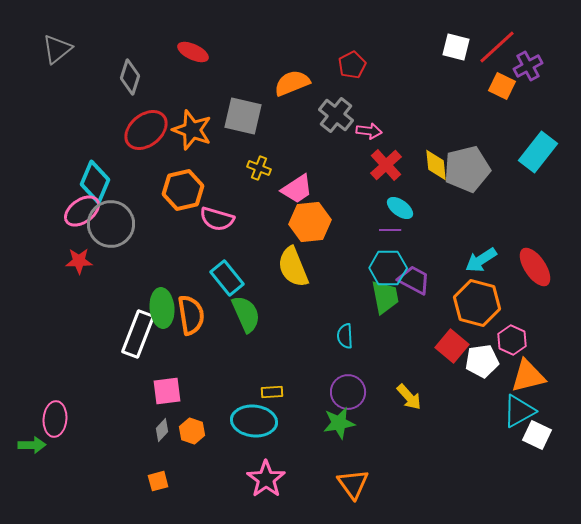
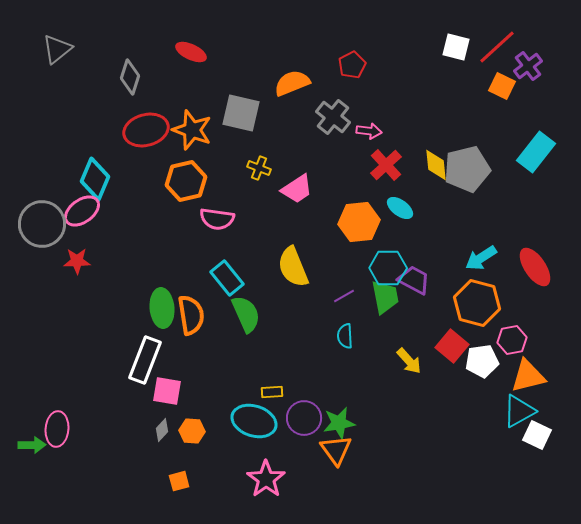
red ellipse at (193, 52): moved 2 px left
purple cross at (528, 66): rotated 8 degrees counterclockwise
gray cross at (336, 115): moved 3 px left, 2 px down
gray square at (243, 116): moved 2 px left, 3 px up
red ellipse at (146, 130): rotated 24 degrees clockwise
cyan rectangle at (538, 152): moved 2 px left
cyan diamond at (95, 182): moved 3 px up
orange hexagon at (183, 190): moved 3 px right, 9 px up
pink semicircle at (217, 219): rotated 8 degrees counterclockwise
orange hexagon at (310, 222): moved 49 px right
gray circle at (111, 224): moved 69 px left
purple line at (390, 230): moved 46 px left, 66 px down; rotated 30 degrees counterclockwise
cyan arrow at (481, 260): moved 2 px up
red star at (79, 261): moved 2 px left
white rectangle at (138, 334): moved 7 px right, 26 px down
pink hexagon at (512, 340): rotated 24 degrees clockwise
pink square at (167, 391): rotated 16 degrees clockwise
purple circle at (348, 392): moved 44 px left, 26 px down
yellow arrow at (409, 397): moved 36 px up
pink ellipse at (55, 419): moved 2 px right, 10 px down
cyan ellipse at (254, 421): rotated 12 degrees clockwise
orange hexagon at (192, 431): rotated 15 degrees counterclockwise
orange square at (158, 481): moved 21 px right
orange triangle at (353, 484): moved 17 px left, 34 px up
